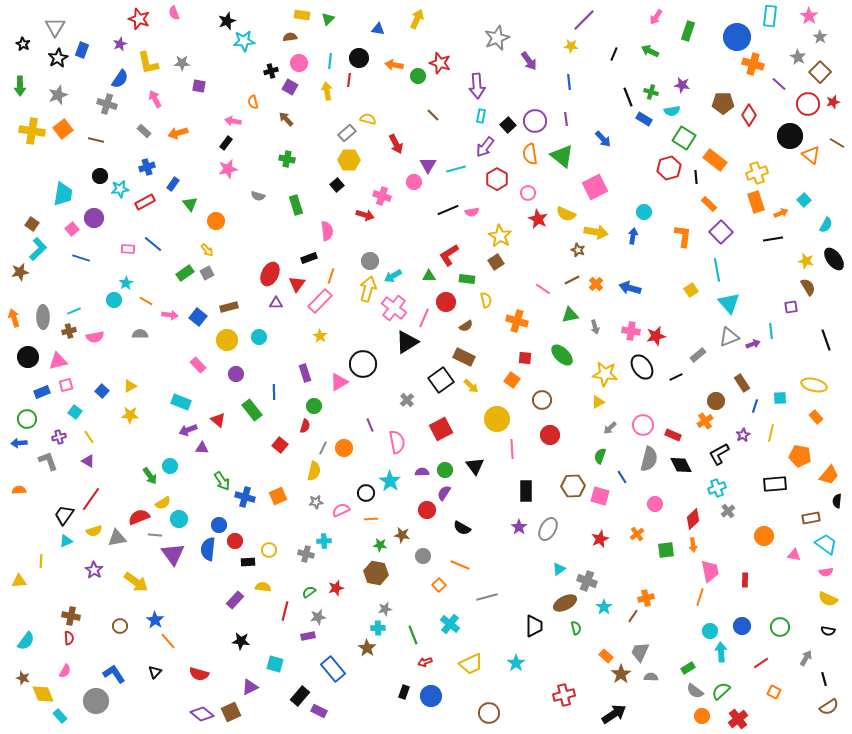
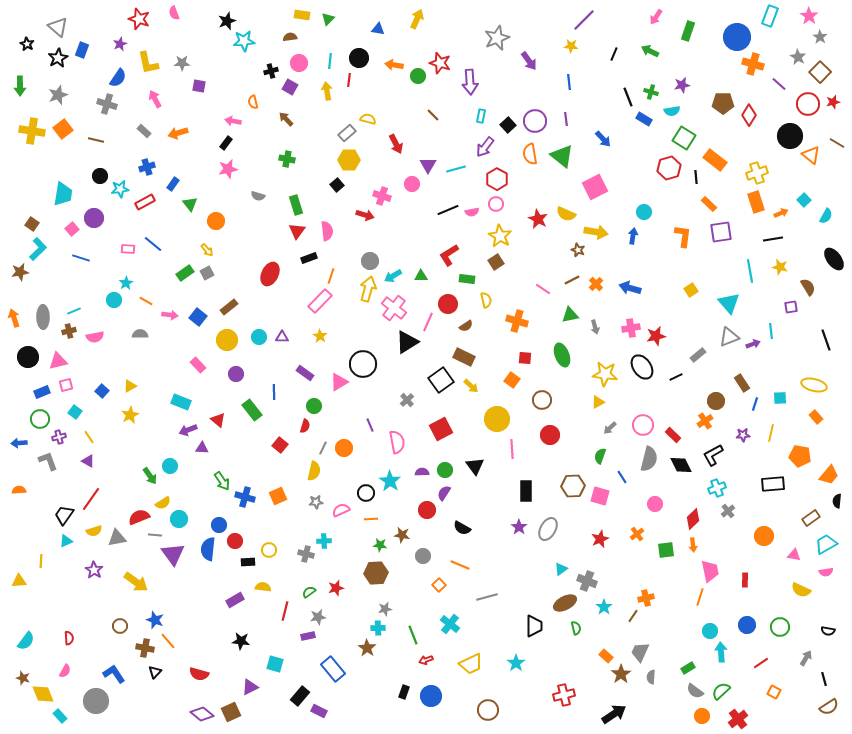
cyan rectangle at (770, 16): rotated 15 degrees clockwise
gray triangle at (55, 27): moved 3 px right; rotated 20 degrees counterclockwise
black star at (23, 44): moved 4 px right
blue semicircle at (120, 79): moved 2 px left, 1 px up
purple star at (682, 85): rotated 21 degrees counterclockwise
purple arrow at (477, 86): moved 7 px left, 4 px up
pink circle at (414, 182): moved 2 px left, 2 px down
pink circle at (528, 193): moved 32 px left, 11 px down
cyan semicircle at (826, 225): moved 9 px up
purple square at (721, 232): rotated 35 degrees clockwise
yellow star at (806, 261): moved 26 px left, 6 px down
cyan line at (717, 270): moved 33 px right, 1 px down
green triangle at (429, 276): moved 8 px left
red triangle at (297, 284): moved 53 px up
red circle at (446, 302): moved 2 px right, 2 px down
purple triangle at (276, 303): moved 6 px right, 34 px down
brown rectangle at (229, 307): rotated 24 degrees counterclockwise
pink line at (424, 318): moved 4 px right, 4 px down
pink cross at (631, 331): moved 3 px up; rotated 18 degrees counterclockwise
green ellipse at (562, 355): rotated 25 degrees clockwise
purple rectangle at (305, 373): rotated 36 degrees counterclockwise
blue line at (755, 406): moved 2 px up
yellow star at (130, 415): rotated 30 degrees counterclockwise
green circle at (27, 419): moved 13 px right
red rectangle at (673, 435): rotated 21 degrees clockwise
purple star at (743, 435): rotated 24 degrees clockwise
black L-shape at (719, 454): moved 6 px left, 1 px down
black rectangle at (775, 484): moved 2 px left
brown rectangle at (811, 518): rotated 24 degrees counterclockwise
cyan trapezoid at (826, 544): rotated 65 degrees counterclockwise
cyan triangle at (559, 569): moved 2 px right
brown hexagon at (376, 573): rotated 15 degrees counterclockwise
yellow semicircle at (828, 599): moved 27 px left, 9 px up
purple rectangle at (235, 600): rotated 18 degrees clockwise
brown cross at (71, 616): moved 74 px right, 32 px down
blue star at (155, 620): rotated 12 degrees counterclockwise
blue circle at (742, 626): moved 5 px right, 1 px up
red arrow at (425, 662): moved 1 px right, 2 px up
gray semicircle at (651, 677): rotated 88 degrees counterclockwise
brown circle at (489, 713): moved 1 px left, 3 px up
